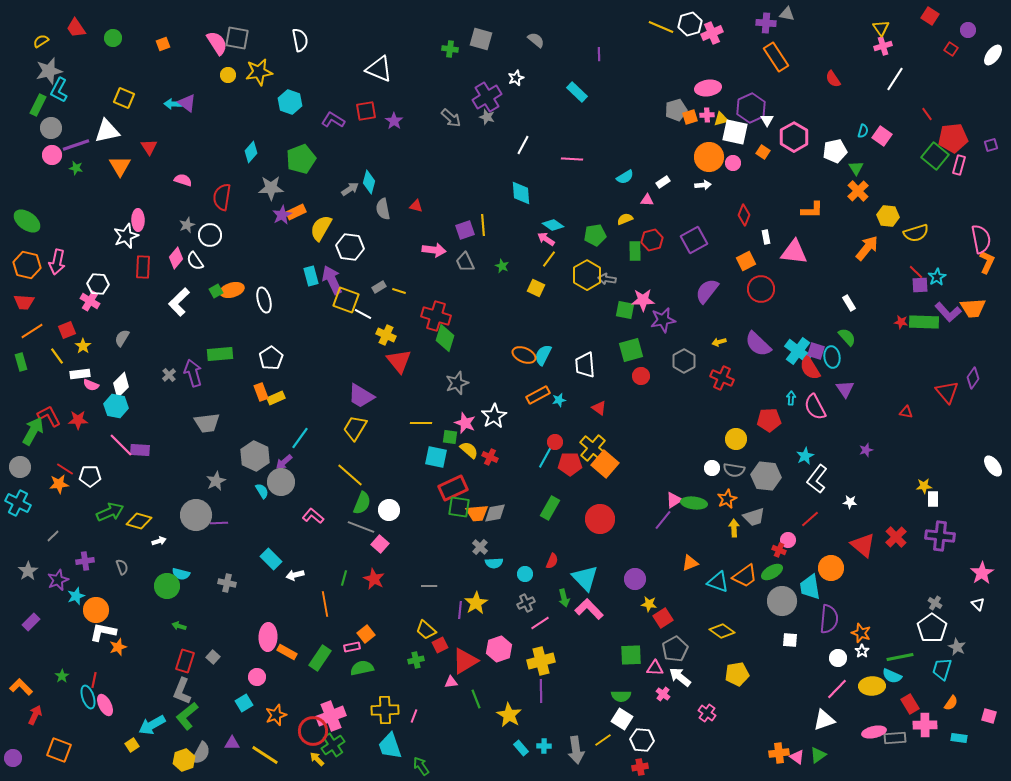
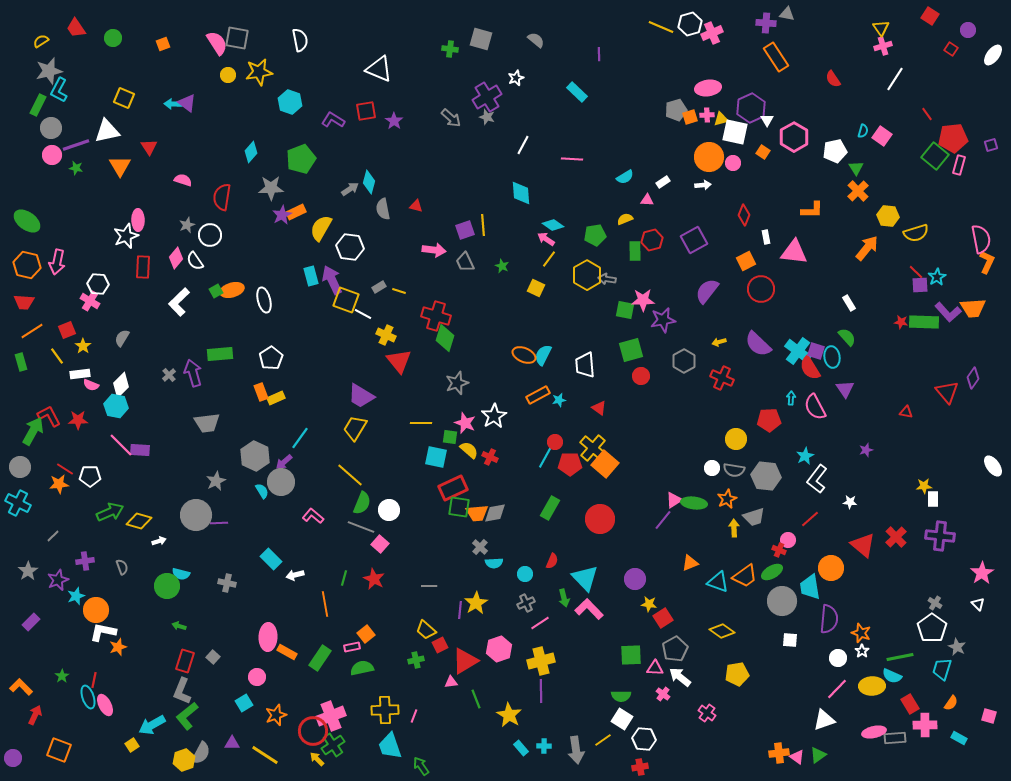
cyan rectangle at (959, 738): rotated 21 degrees clockwise
white hexagon at (642, 740): moved 2 px right, 1 px up
